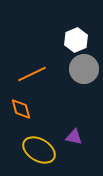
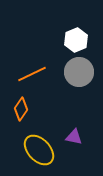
gray circle: moved 5 px left, 3 px down
orange diamond: rotated 50 degrees clockwise
yellow ellipse: rotated 16 degrees clockwise
